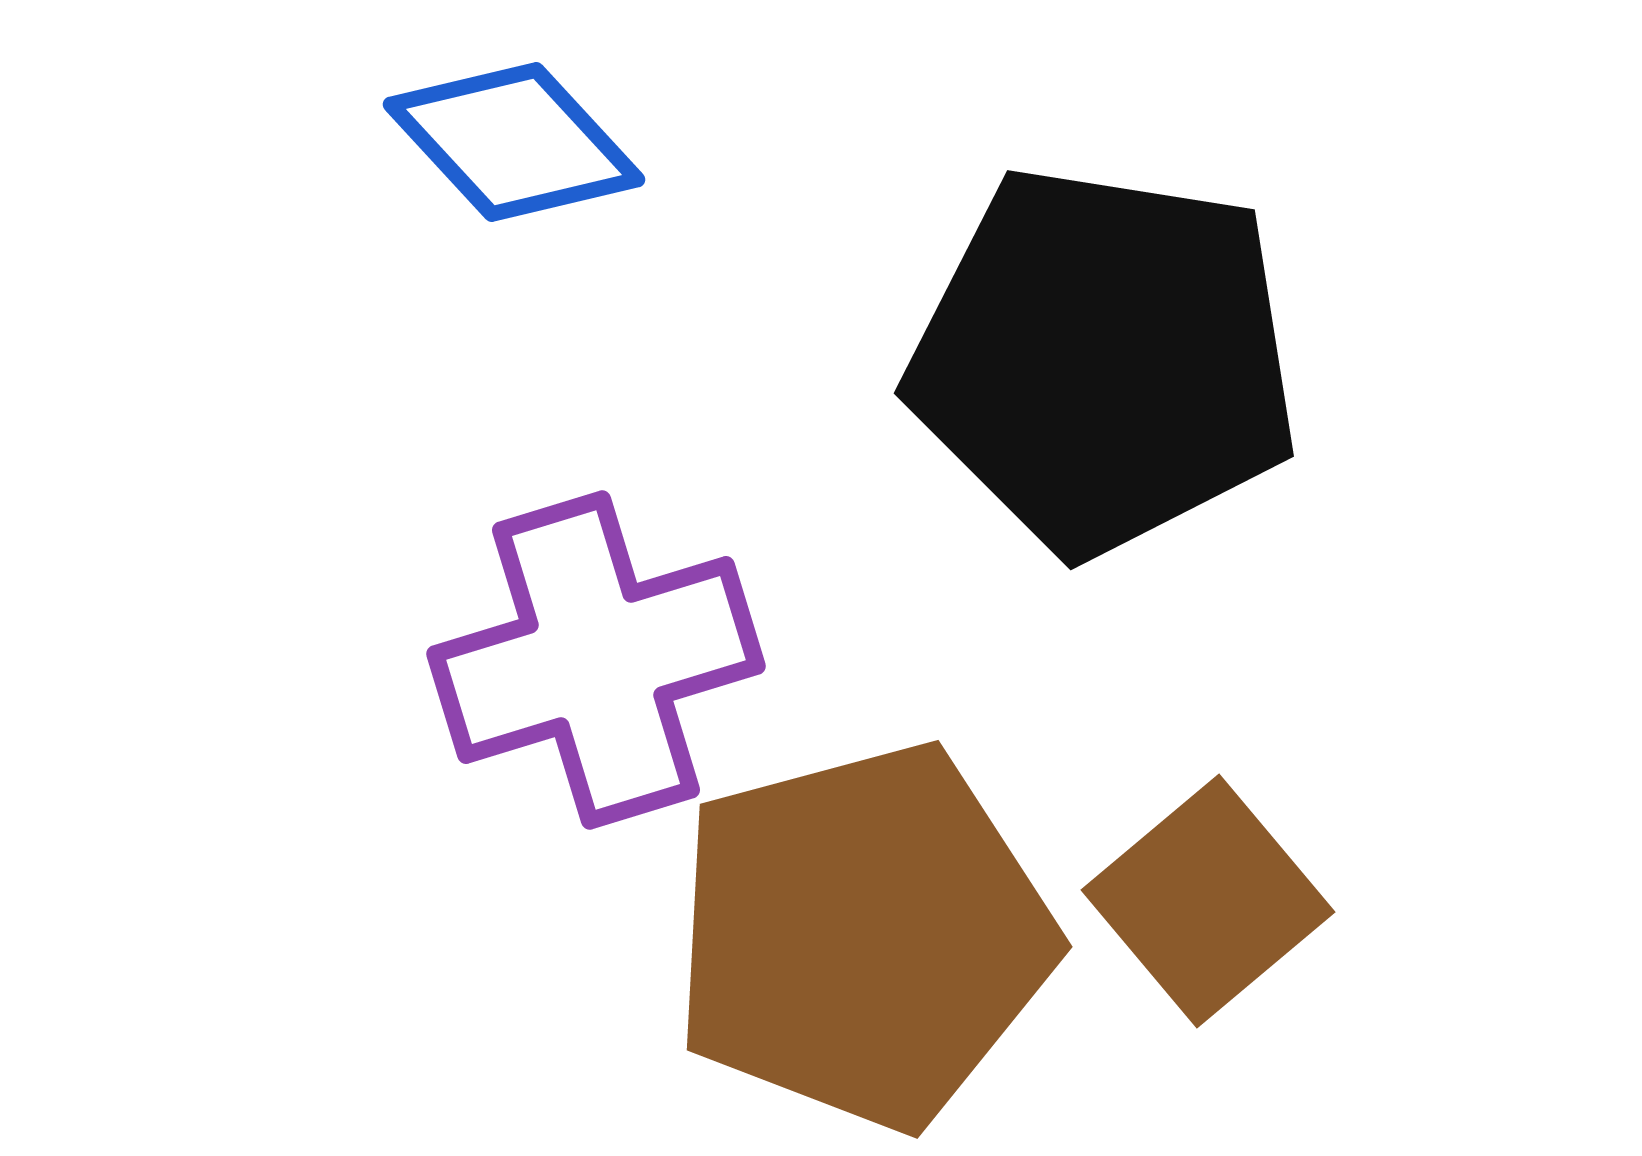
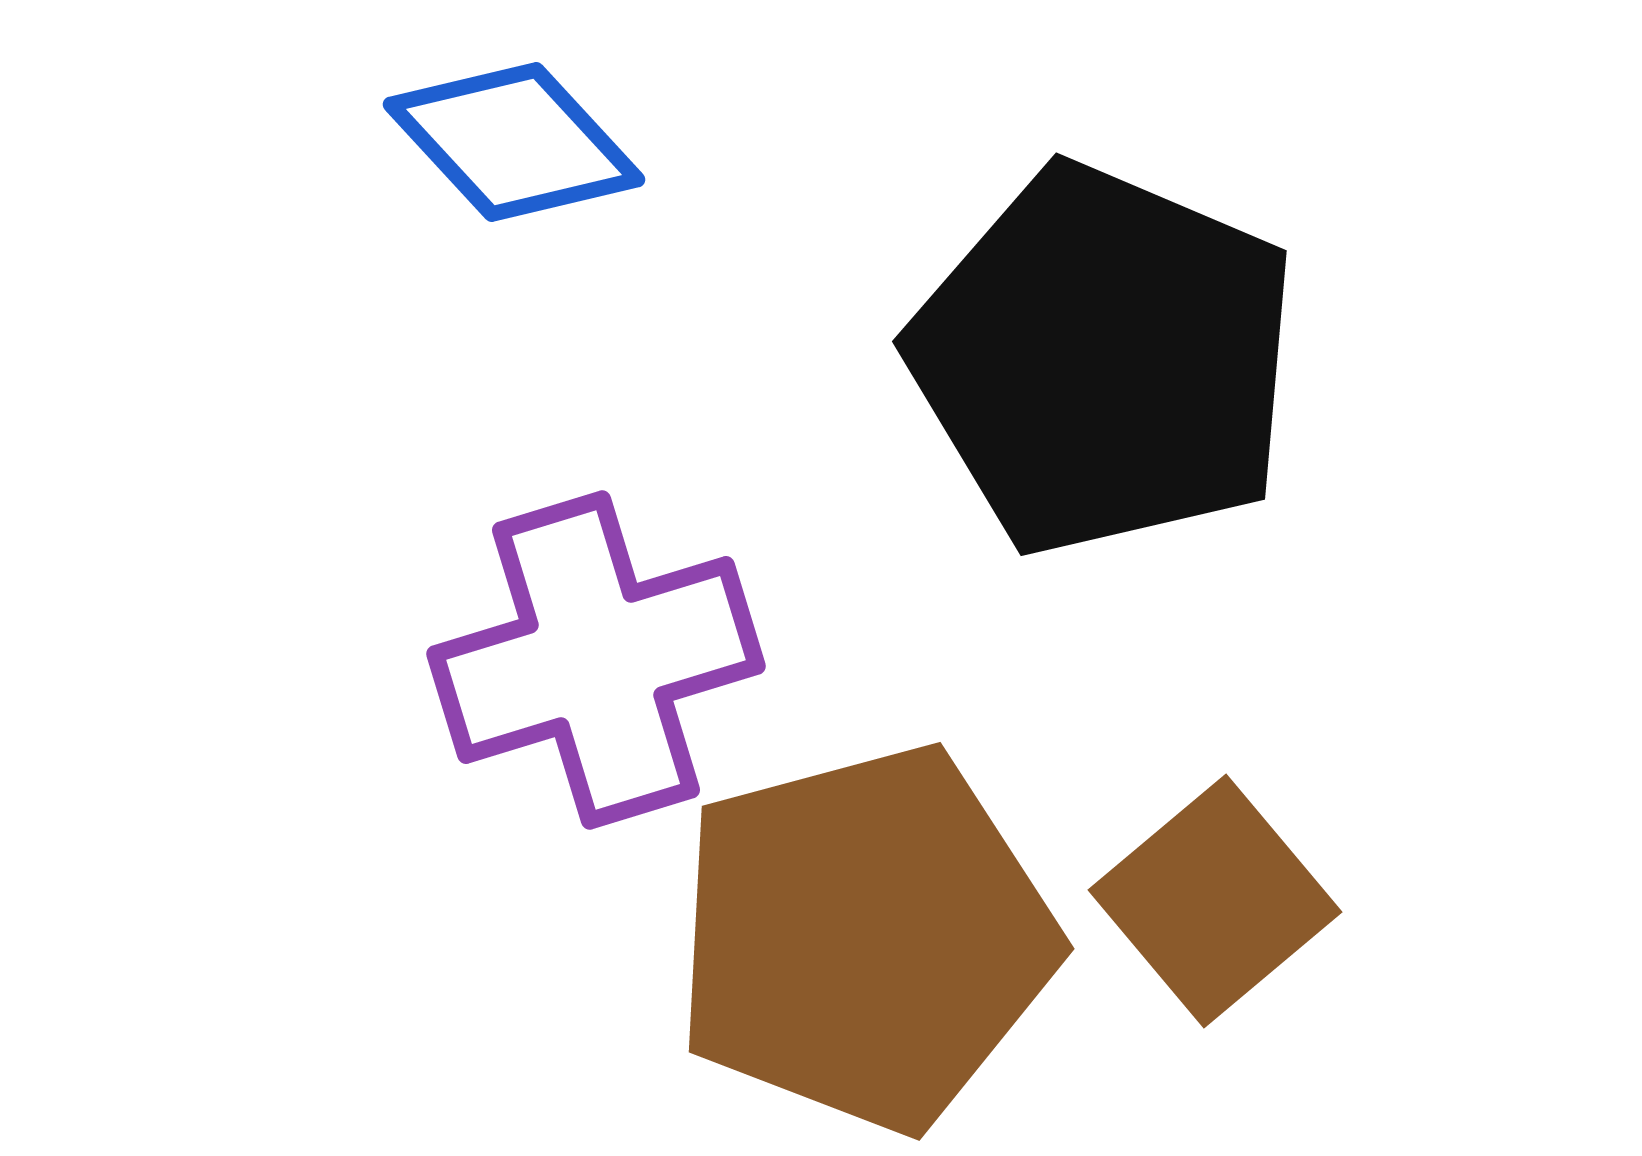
black pentagon: rotated 14 degrees clockwise
brown square: moved 7 px right
brown pentagon: moved 2 px right, 2 px down
